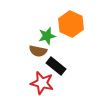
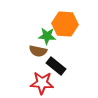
orange hexagon: moved 6 px left; rotated 20 degrees counterclockwise
green star: rotated 18 degrees clockwise
red star: rotated 10 degrees counterclockwise
